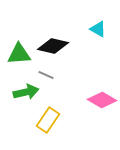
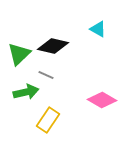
green triangle: rotated 40 degrees counterclockwise
